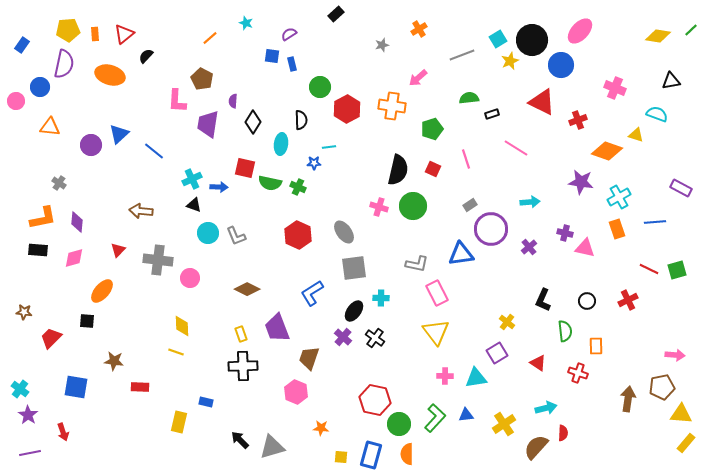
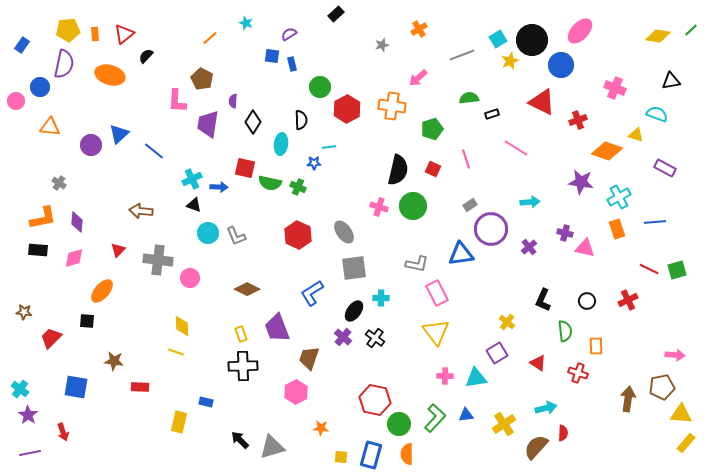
purple rectangle at (681, 188): moved 16 px left, 20 px up
pink hexagon at (296, 392): rotated 10 degrees clockwise
